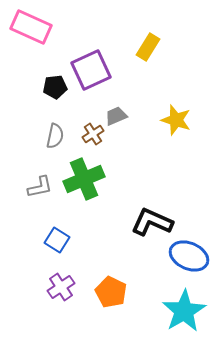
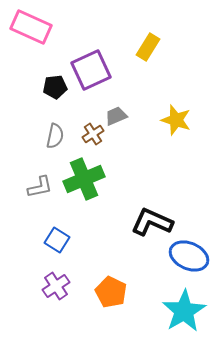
purple cross: moved 5 px left, 1 px up
